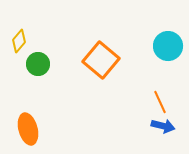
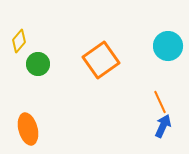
orange square: rotated 15 degrees clockwise
blue arrow: rotated 80 degrees counterclockwise
